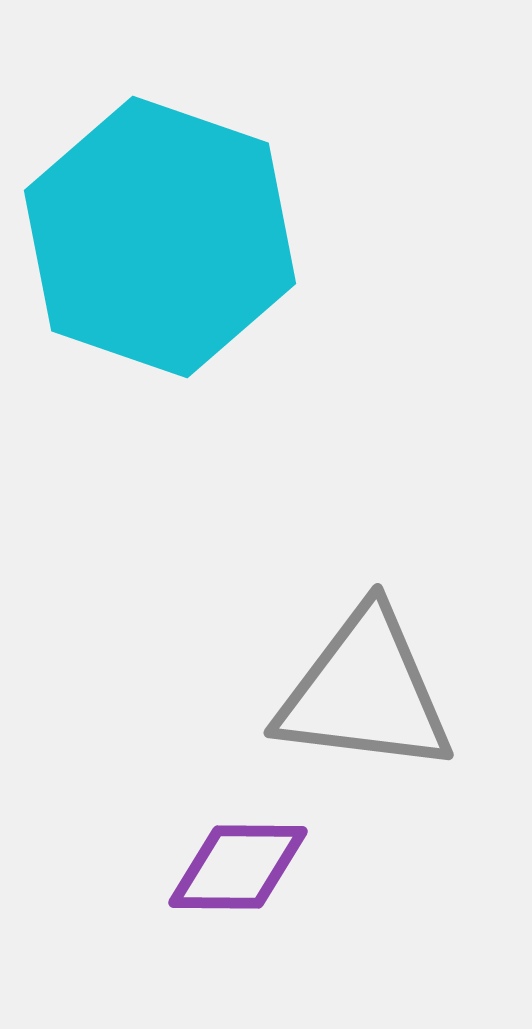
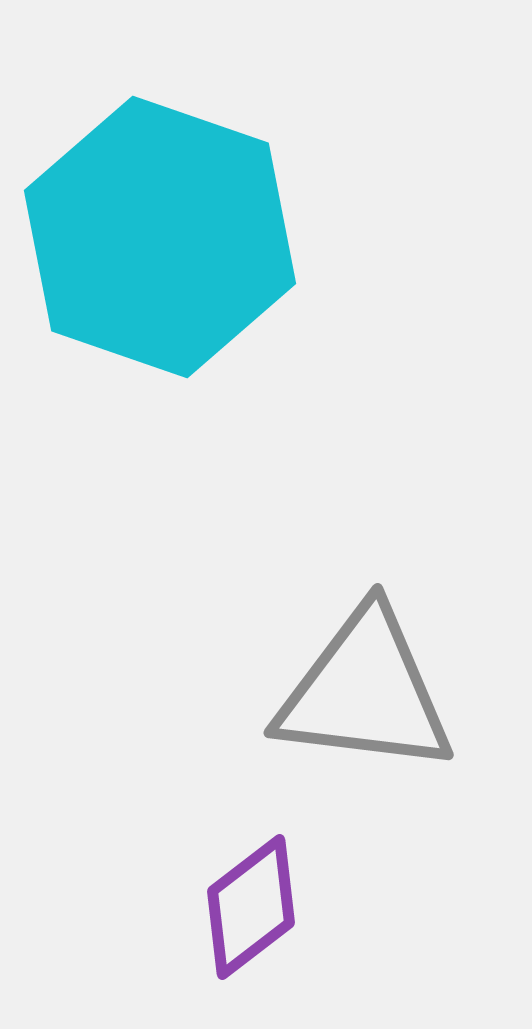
purple diamond: moved 13 px right, 40 px down; rotated 38 degrees counterclockwise
